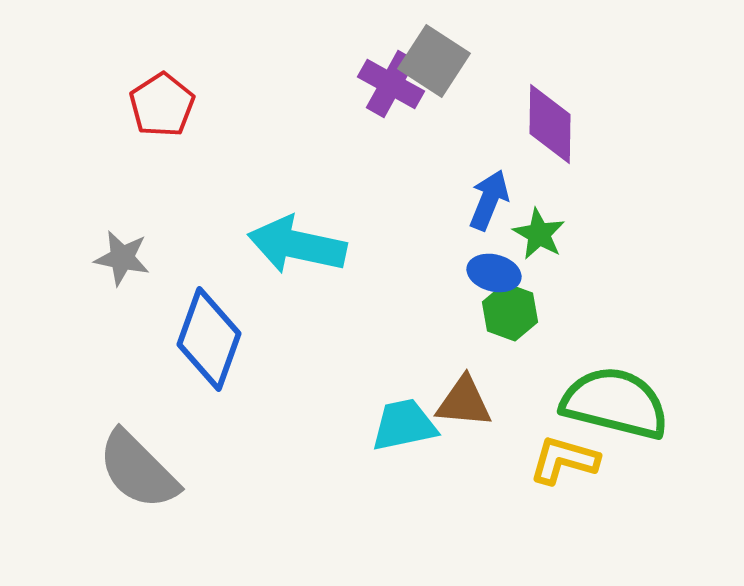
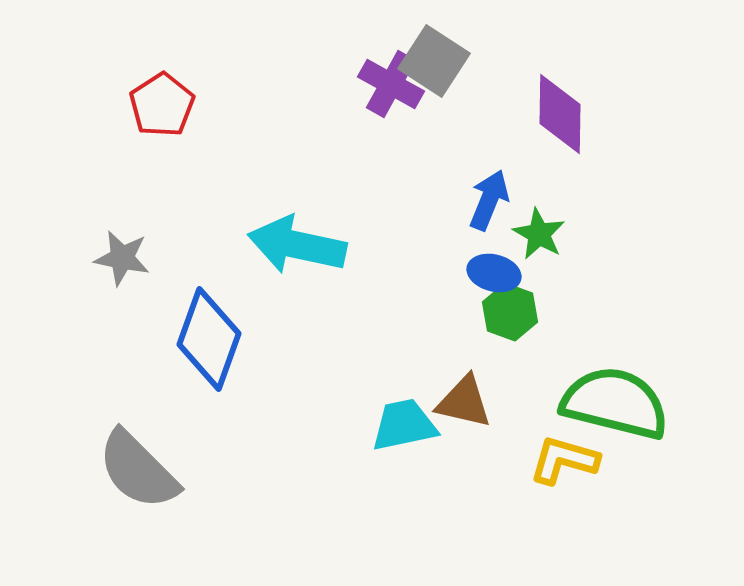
purple diamond: moved 10 px right, 10 px up
brown triangle: rotated 8 degrees clockwise
